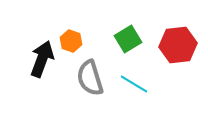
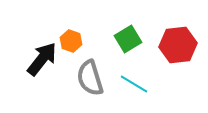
black arrow: rotated 18 degrees clockwise
